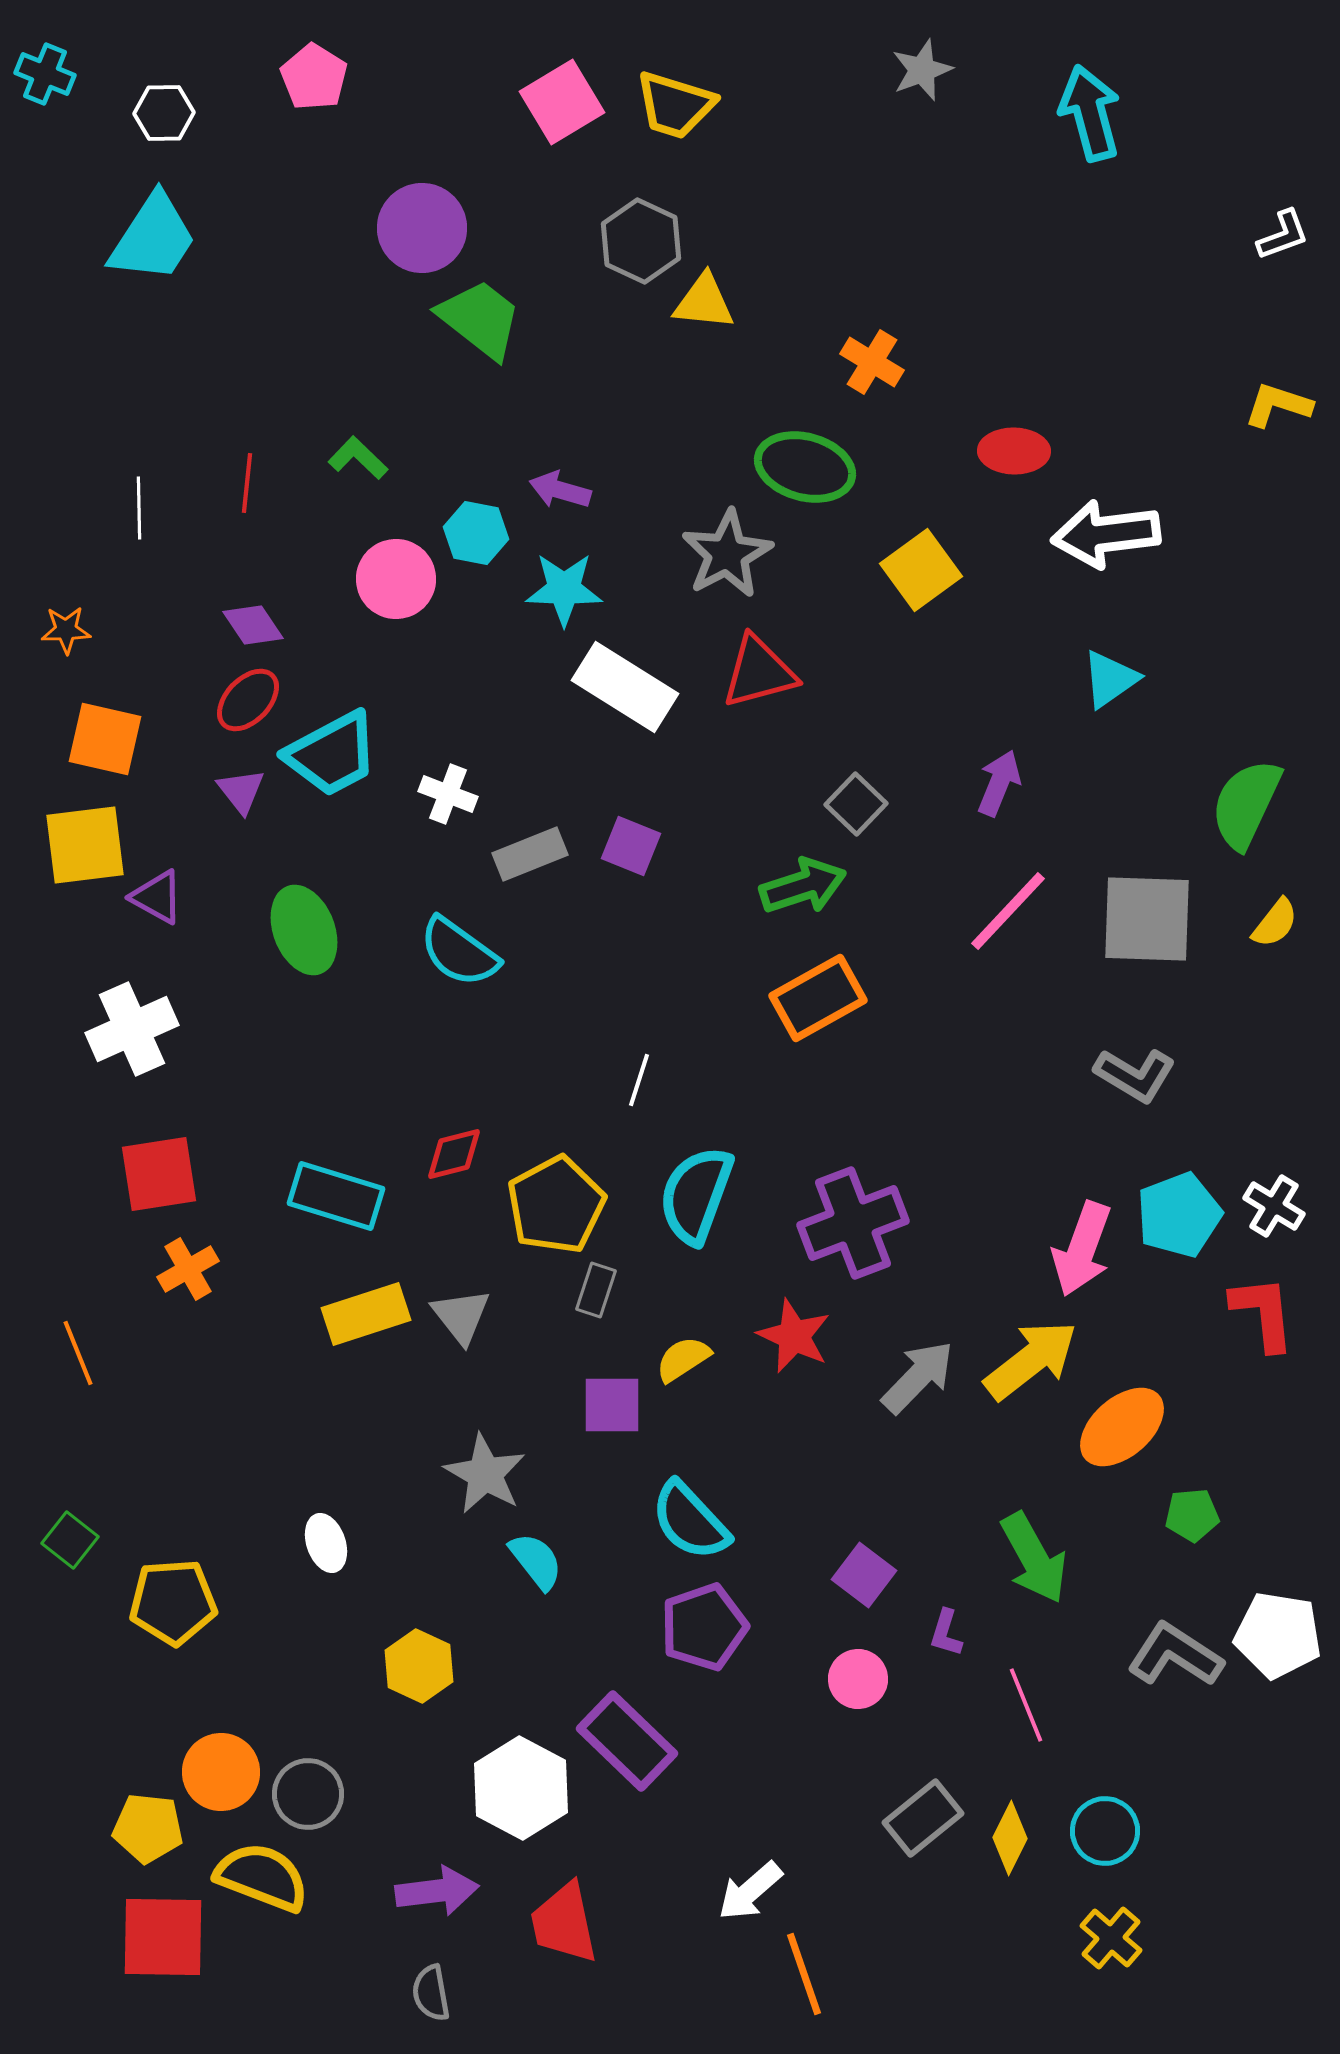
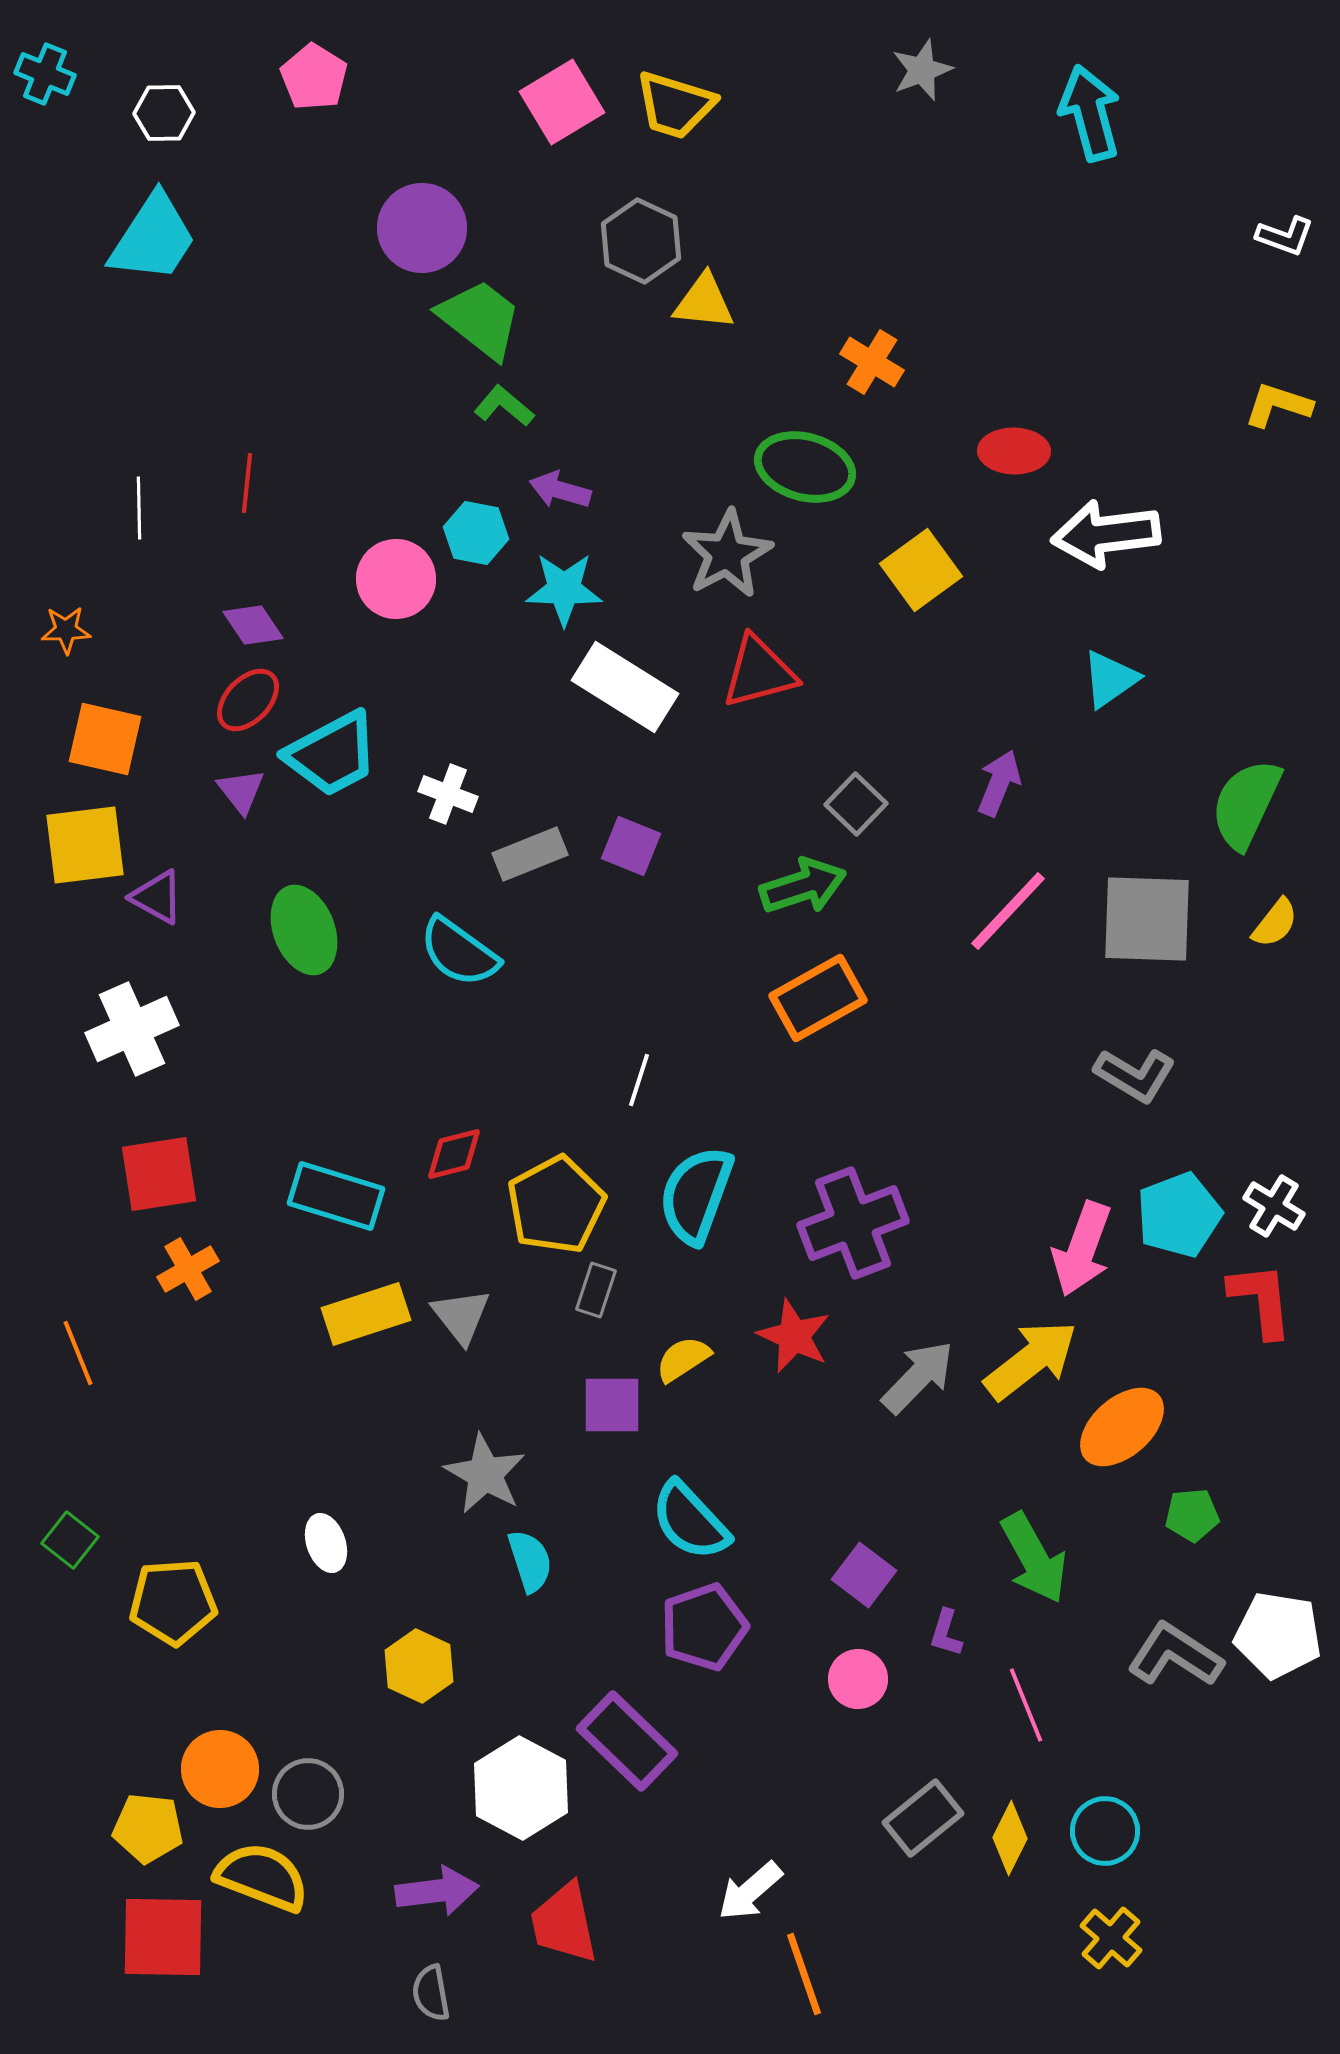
white L-shape at (1283, 235): moved 2 px right, 1 px down; rotated 40 degrees clockwise
green L-shape at (358, 458): moved 146 px right, 52 px up; rotated 4 degrees counterclockwise
red L-shape at (1263, 1313): moved 2 px left, 13 px up
cyan semicircle at (536, 1561): moved 6 px left; rotated 20 degrees clockwise
orange circle at (221, 1772): moved 1 px left, 3 px up
